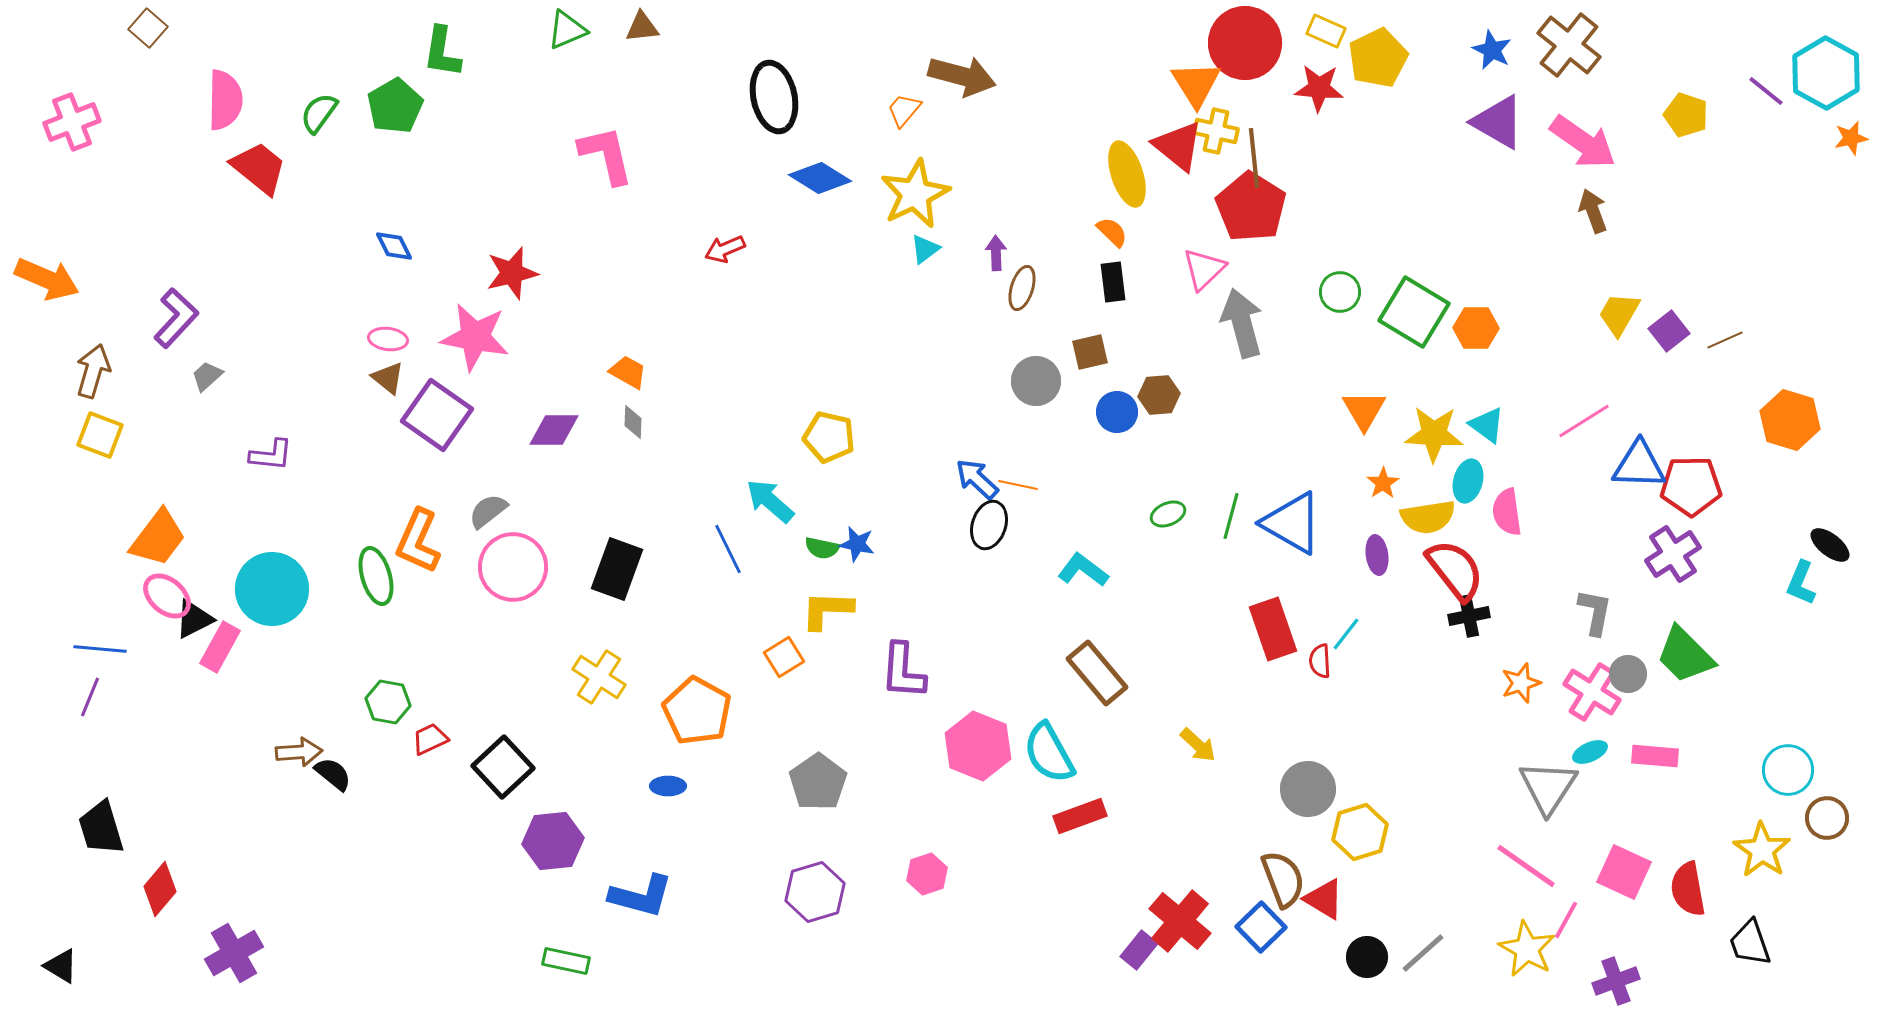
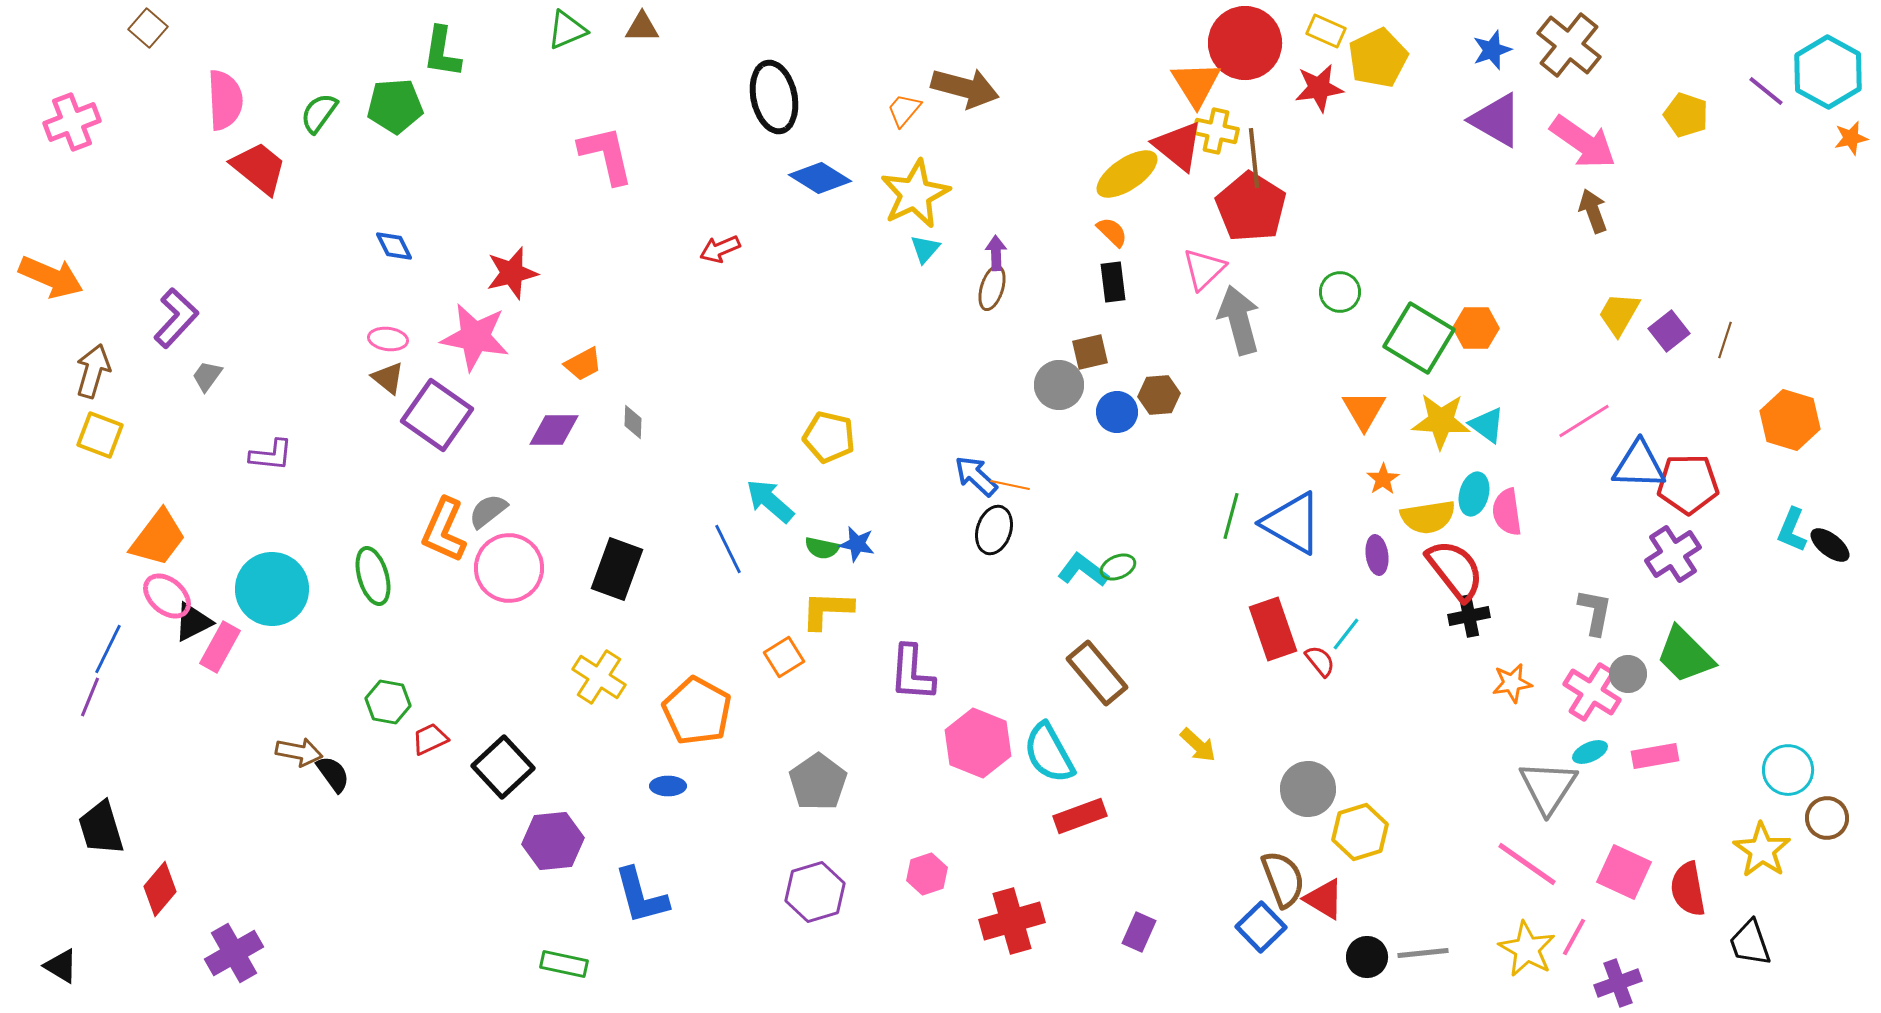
brown triangle at (642, 27): rotated 6 degrees clockwise
blue star at (1492, 50): rotated 27 degrees clockwise
cyan hexagon at (1826, 73): moved 2 px right, 1 px up
brown arrow at (962, 76): moved 3 px right, 12 px down
red star at (1319, 88): rotated 12 degrees counterclockwise
pink semicircle at (225, 100): rotated 4 degrees counterclockwise
green pentagon at (395, 106): rotated 26 degrees clockwise
purple triangle at (1498, 122): moved 2 px left, 2 px up
yellow ellipse at (1127, 174): rotated 74 degrees clockwise
red arrow at (725, 249): moved 5 px left
cyan triangle at (925, 249): rotated 12 degrees counterclockwise
orange arrow at (47, 279): moved 4 px right, 2 px up
brown ellipse at (1022, 288): moved 30 px left
green square at (1414, 312): moved 5 px right, 26 px down
gray arrow at (1242, 323): moved 3 px left, 3 px up
brown line at (1725, 340): rotated 48 degrees counterclockwise
orange trapezoid at (628, 372): moved 45 px left, 8 px up; rotated 123 degrees clockwise
gray trapezoid at (207, 376): rotated 12 degrees counterclockwise
gray circle at (1036, 381): moved 23 px right, 4 px down
yellow star at (1434, 434): moved 7 px right, 13 px up
blue arrow at (977, 479): moved 1 px left, 3 px up
cyan ellipse at (1468, 481): moved 6 px right, 13 px down
orange star at (1383, 483): moved 4 px up
orange line at (1018, 485): moved 8 px left
red pentagon at (1691, 486): moved 3 px left, 2 px up
green ellipse at (1168, 514): moved 50 px left, 53 px down
black ellipse at (989, 525): moved 5 px right, 5 px down
orange L-shape at (418, 541): moved 26 px right, 11 px up
pink circle at (513, 567): moved 4 px left, 1 px down
green ellipse at (376, 576): moved 3 px left
cyan L-shape at (1801, 583): moved 9 px left, 53 px up
black triangle at (194, 619): moved 1 px left, 3 px down
blue line at (100, 649): moved 8 px right; rotated 69 degrees counterclockwise
red semicircle at (1320, 661): rotated 144 degrees clockwise
purple L-shape at (903, 671): moved 9 px right, 2 px down
orange star at (1521, 683): moved 9 px left; rotated 9 degrees clockwise
pink hexagon at (978, 746): moved 3 px up
brown arrow at (299, 752): rotated 15 degrees clockwise
pink rectangle at (1655, 756): rotated 15 degrees counterclockwise
black semicircle at (333, 774): rotated 15 degrees clockwise
pink line at (1526, 866): moved 1 px right, 2 px up
blue L-shape at (641, 896): rotated 60 degrees clockwise
pink line at (1566, 920): moved 8 px right, 17 px down
red cross at (1180, 921): moved 168 px left; rotated 34 degrees clockwise
purple rectangle at (1139, 950): moved 18 px up; rotated 15 degrees counterclockwise
gray line at (1423, 953): rotated 36 degrees clockwise
green rectangle at (566, 961): moved 2 px left, 3 px down
purple cross at (1616, 981): moved 2 px right, 2 px down
